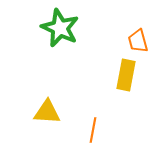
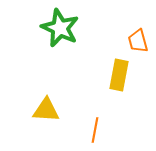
yellow rectangle: moved 7 px left
yellow triangle: moved 1 px left, 2 px up
orange line: moved 2 px right
